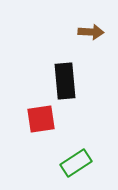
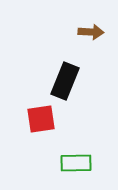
black rectangle: rotated 27 degrees clockwise
green rectangle: rotated 32 degrees clockwise
